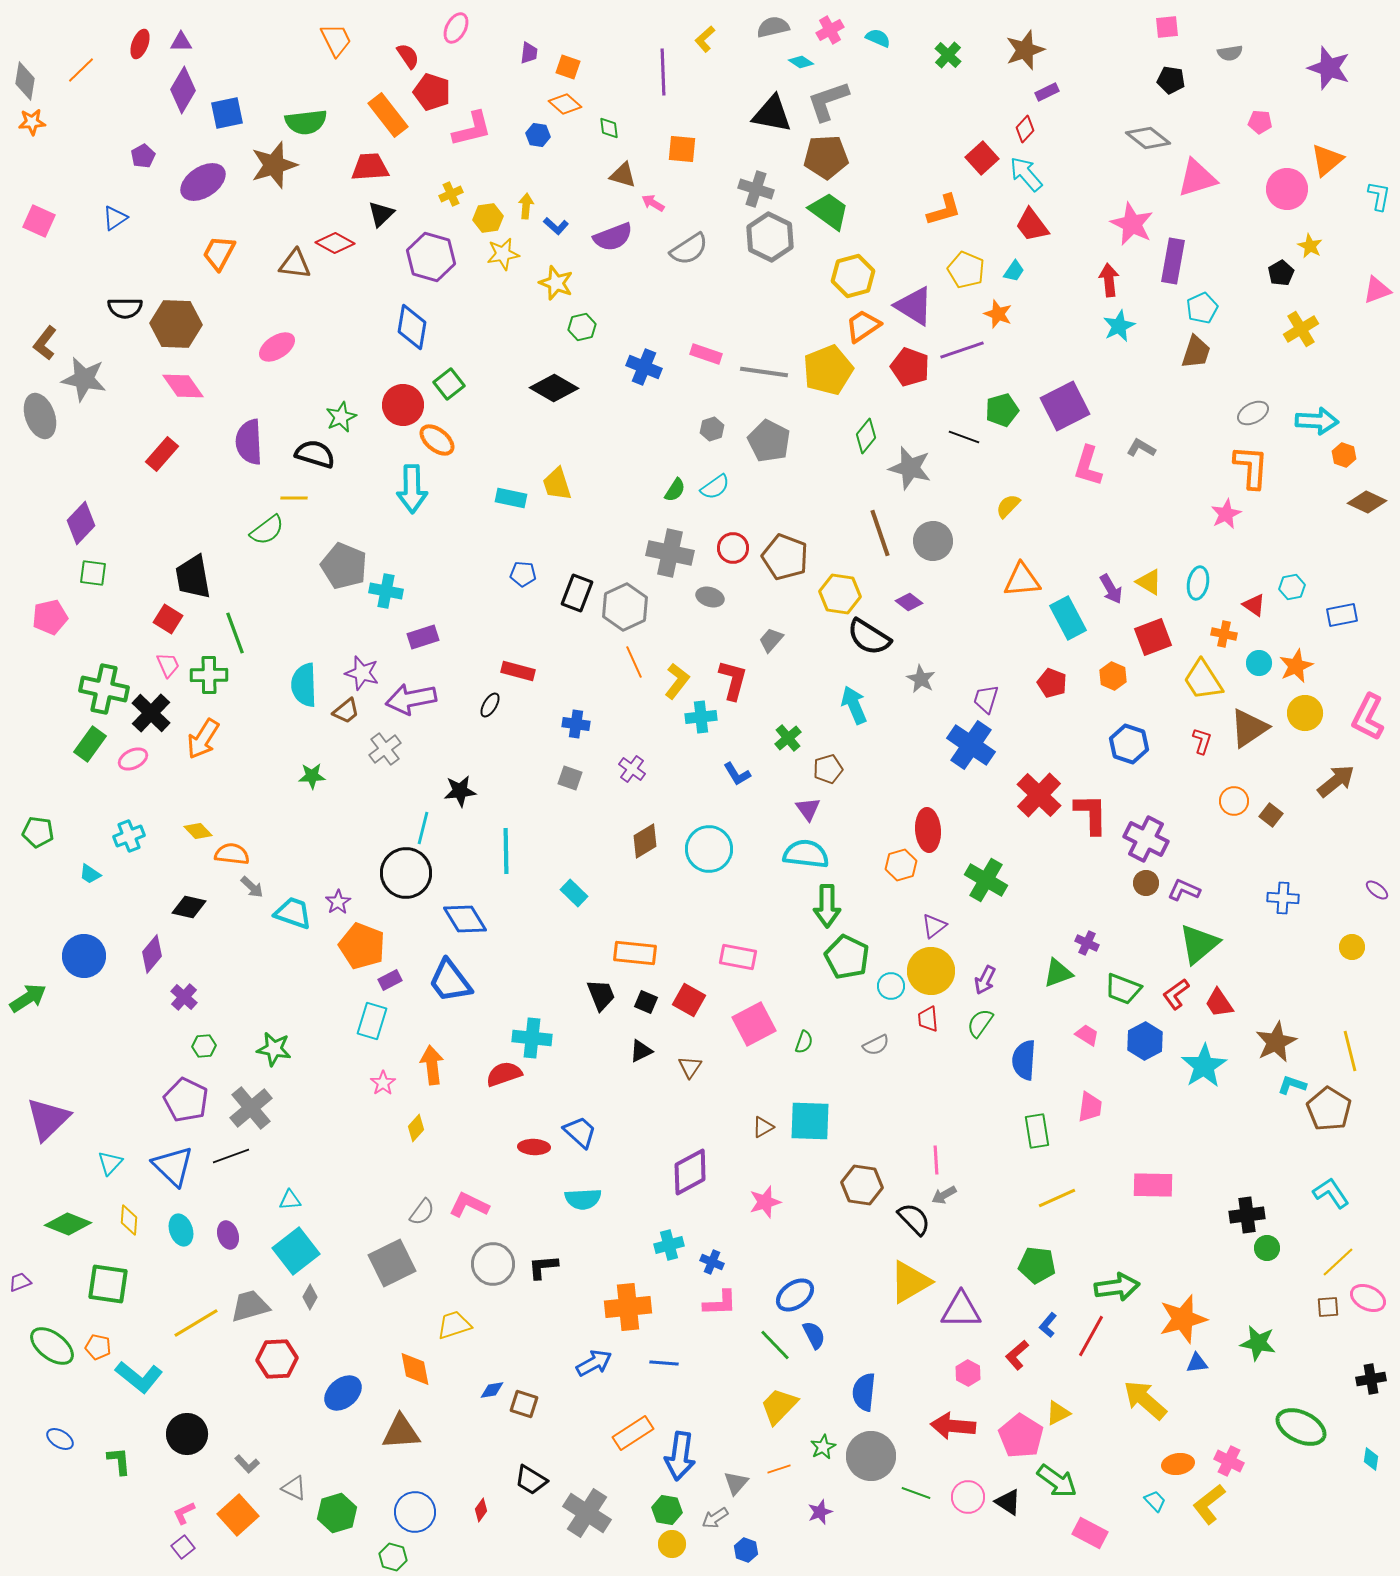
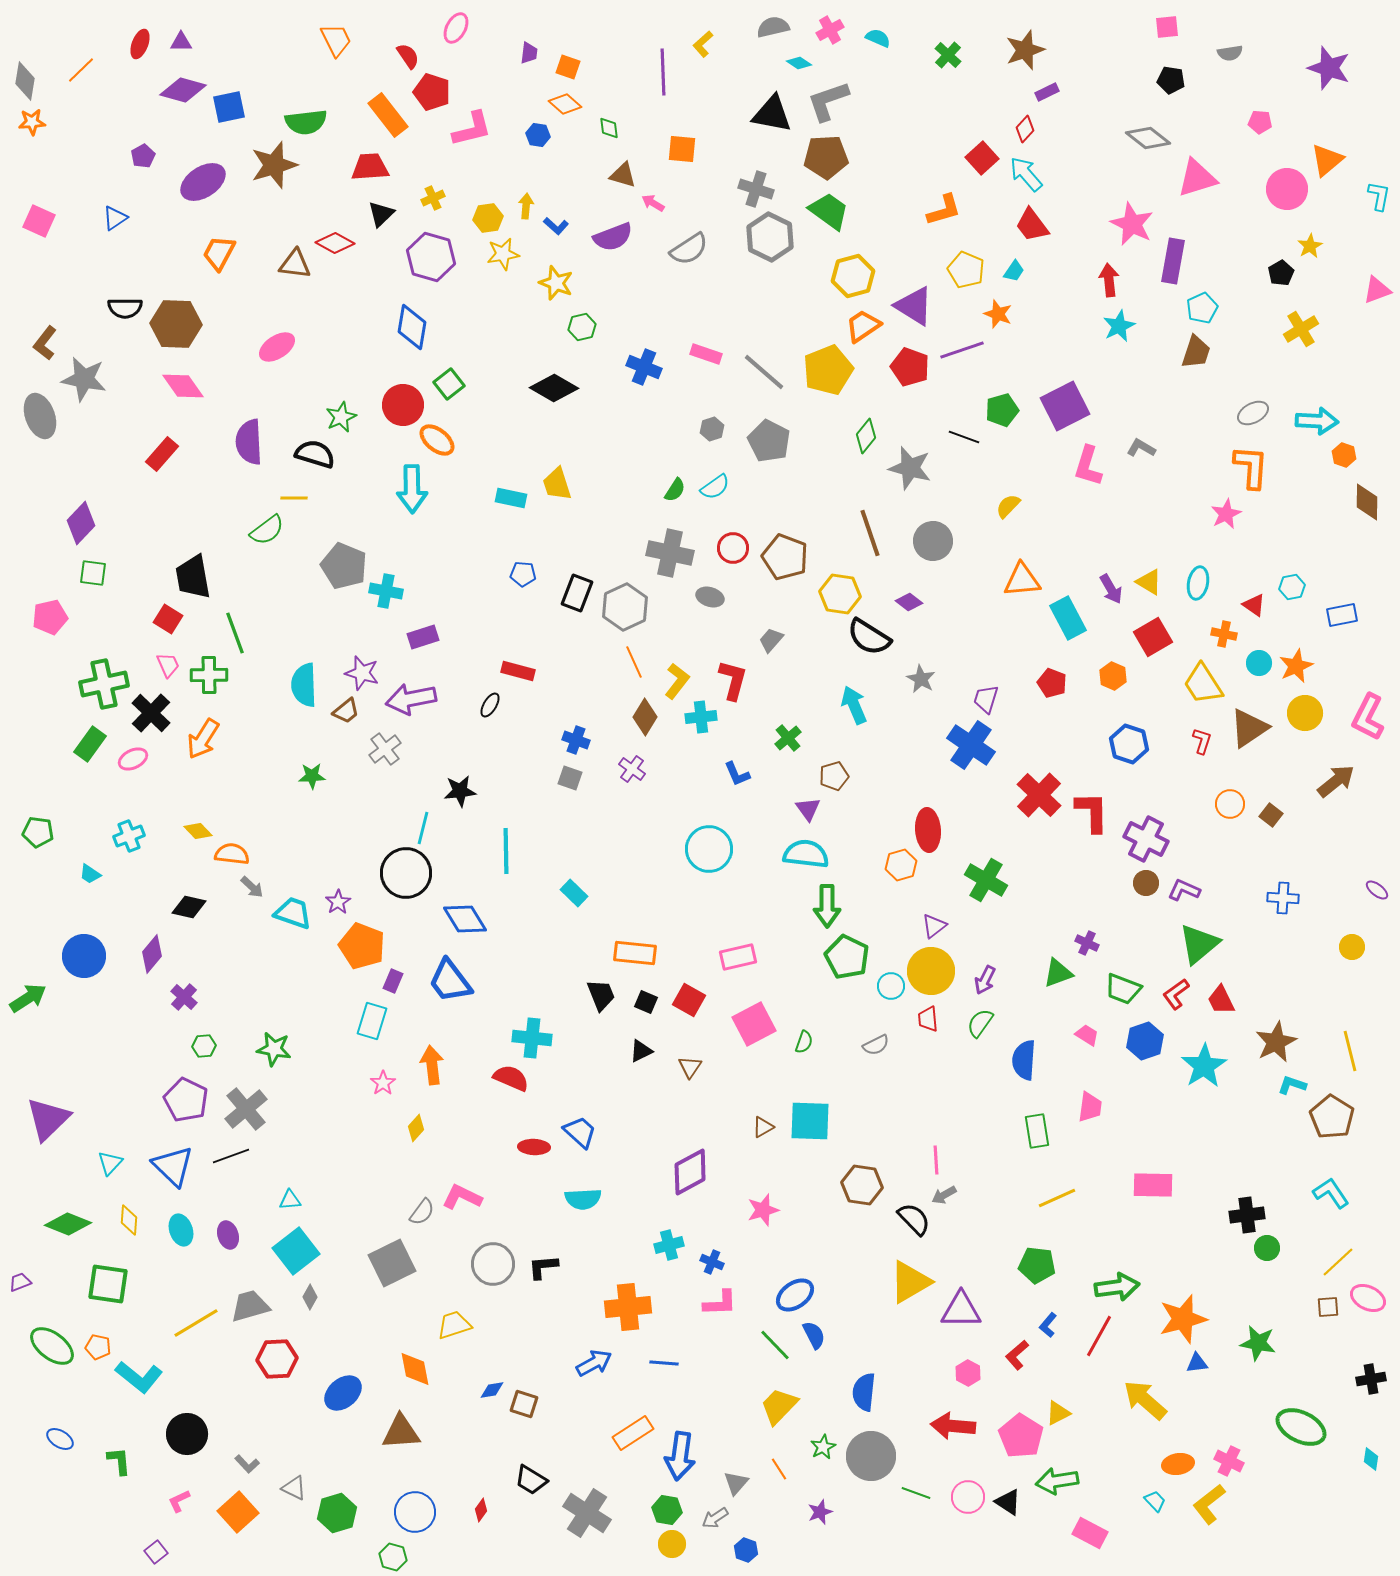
yellow L-shape at (705, 39): moved 2 px left, 5 px down
cyan diamond at (801, 62): moved 2 px left, 1 px down
purple diamond at (183, 90): rotated 75 degrees clockwise
blue square at (227, 113): moved 2 px right, 6 px up
yellow cross at (451, 194): moved 18 px left, 4 px down
yellow star at (1310, 246): rotated 15 degrees clockwise
gray line at (764, 372): rotated 33 degrees clockwise
brown diamond at (1367, 502): rotated 66 degrees clockwise
brown line at (880, 533): moved 10 px left
red square at (1153, 637): rotated 9 degrees counterclockwise
yellow trapezoid at (1203, 680): moved 4 px down
green cross at (104, 689): moved 5 px up; rotated 24 degrees counterclockwise
blue cross at (576, 724): moved 16 px down; rotated 12 degrees clockwise
brown pentagon at (828, 769): moved 6 px right, 7 px down
blue L-shape at (737, 774): rotated 8 degrees clockwise
orange circle at (1234, 801): moved 4 px left, 3 px down
red L-shape at (1091, 814): moved 1 px right, 2 px up
brown diamond at (645, 841): moved 124 px up; rotated 27 degrees counterclockwise
pink rectangle at (738, 957): rotated 24 degrees counterclockwise
purple rectangle at (390, 980): moved 3 px right, 1 px down; rotated 40 degrees counterclockwise
red trapezoid at (1219, 1003): moved 2 px right, 3 px up; rotated 8 degrees clockwise
blue hexagon at (1145, 1041): rotated 9 degrees clockwise
red semicircle at (504, 1074): moved 7 px right, 4 px down; rotated 42 degrees clockwise
gray cross at (251, 1108): moved 5 px left, 1 px down
brown pentagon at (1329, 1109): moved 3 px right, 8 px down
pink star at (765, 1202): moved 2 px left, 8 px down
pink L-shape at (469, 1205): moved 7 px left, 8 px up
red line at (1091, 1336): moved 8 px right
orange line at (779, 1469): rotated 75 degrees clockwise
green arrow at (1057, 1481): rotated 135 degrees clockwise
pink L-shape at (184, 1513): moved 5 px left, 12 px up
orange square at (238, 1515): moved 3 px up
purple square at (183, 1547): moved 27 px left, 5 px down
